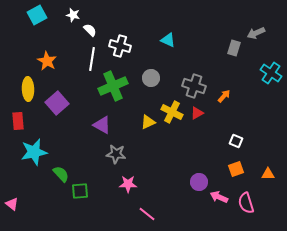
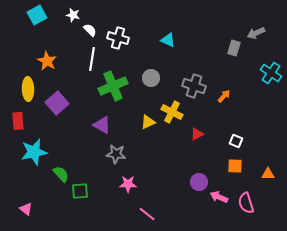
white cross: moved 2 px left, 8 px up
red triangle: moved 21 px down
orange square: moved 1 px left, 3 px up; rotated 21 degrees clockwise
pink triangle: moved 14 px right, 5 px down
